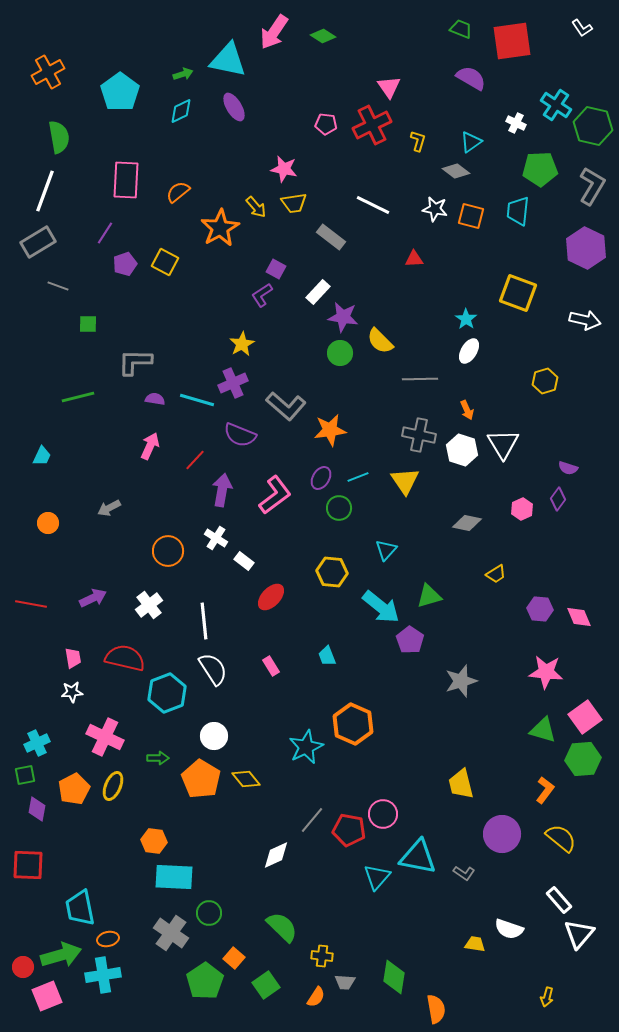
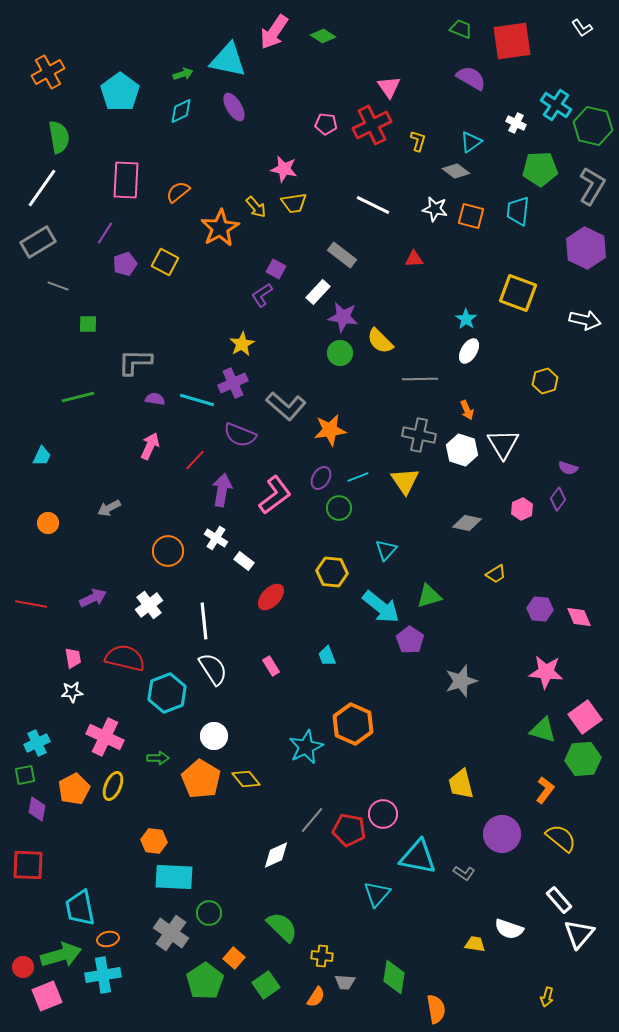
white line at (45, 191): moved 3 px left, 3 px up; rotated 15 degrees clockwise
gray rectangle at (331, 237): moved 11 px right, 18 px down
cyan triangle at (377, 877): moved 17 px down
